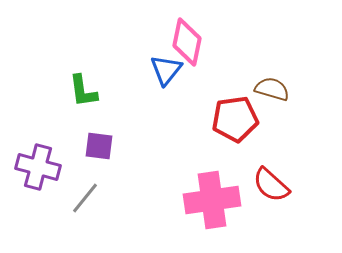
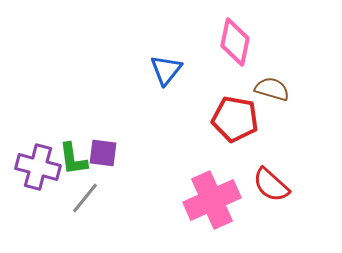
pink diamond: moved 48 px right
green L-shape: moved 10 px left, 68 px down
red pentagon: rotated 18 degrees clockwise
purple square: moved 4 px right, 7 px down
pink cross: rotated 16 degrees counterclockwise
